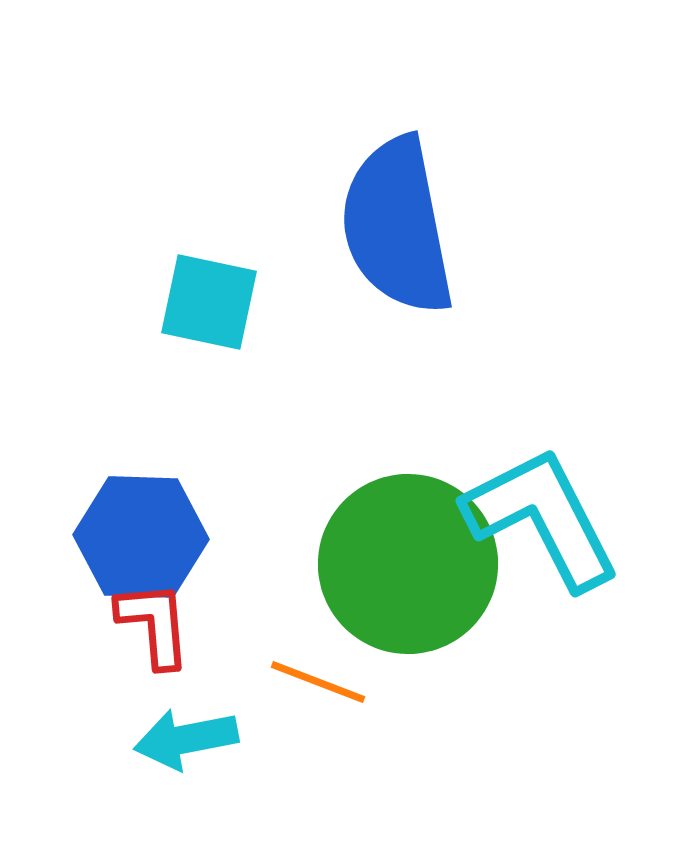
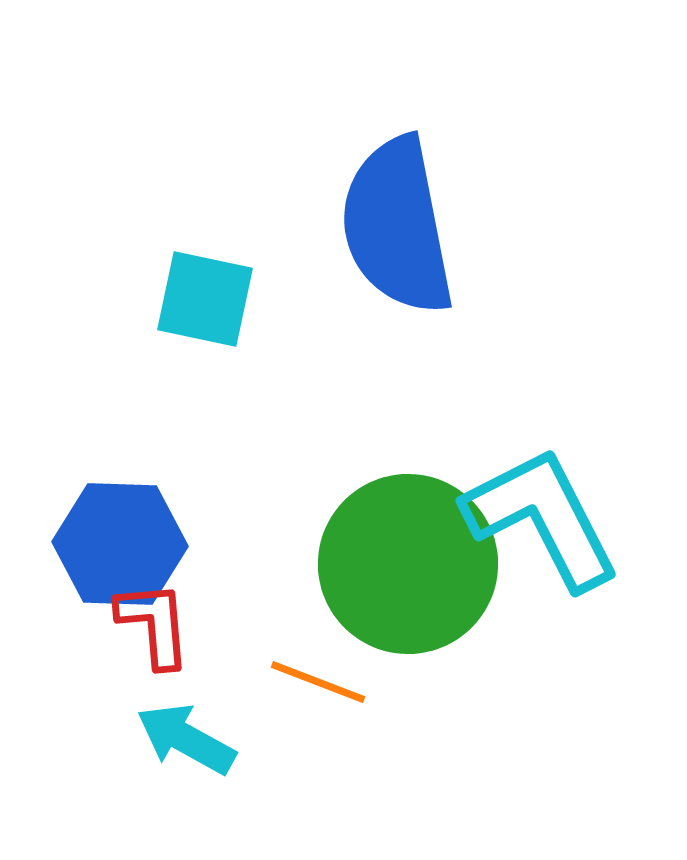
cyan square: moved 4 px left, 3 px up
blue hexagon: moved 21 px left, 7 px down
cyan arrow: rotated 40 degrees clockwise
